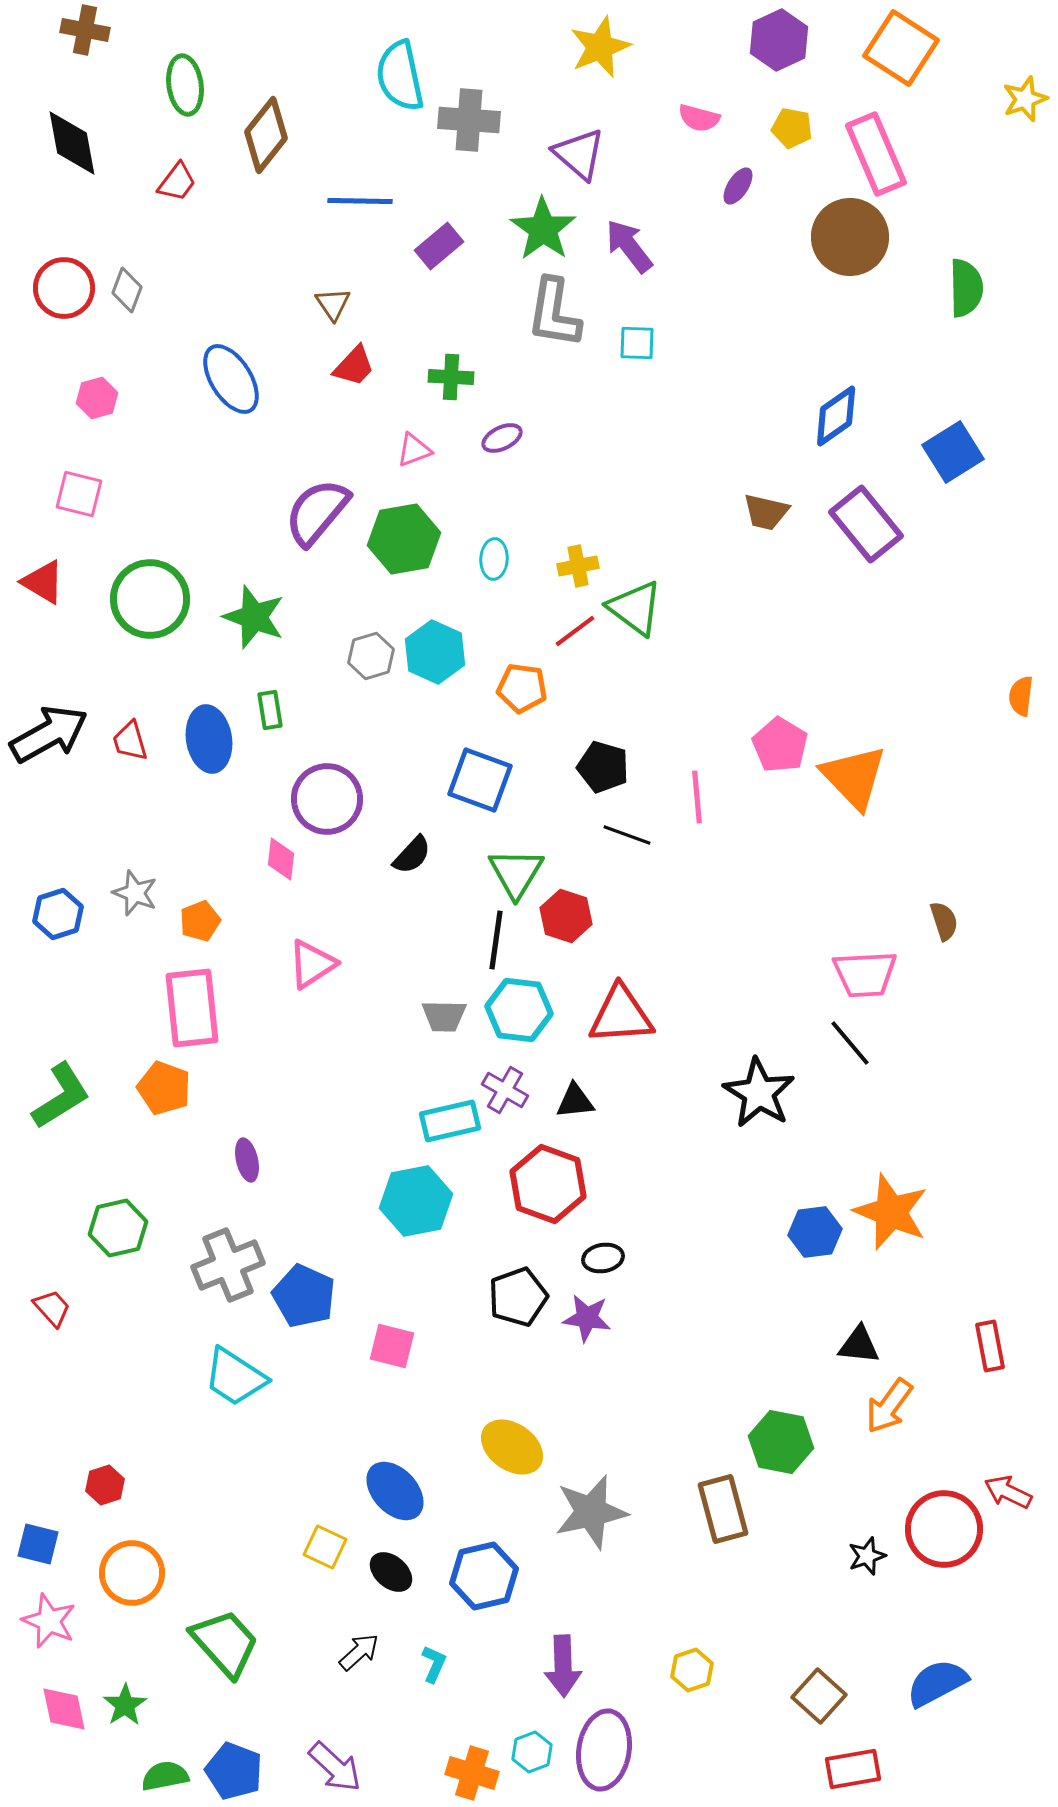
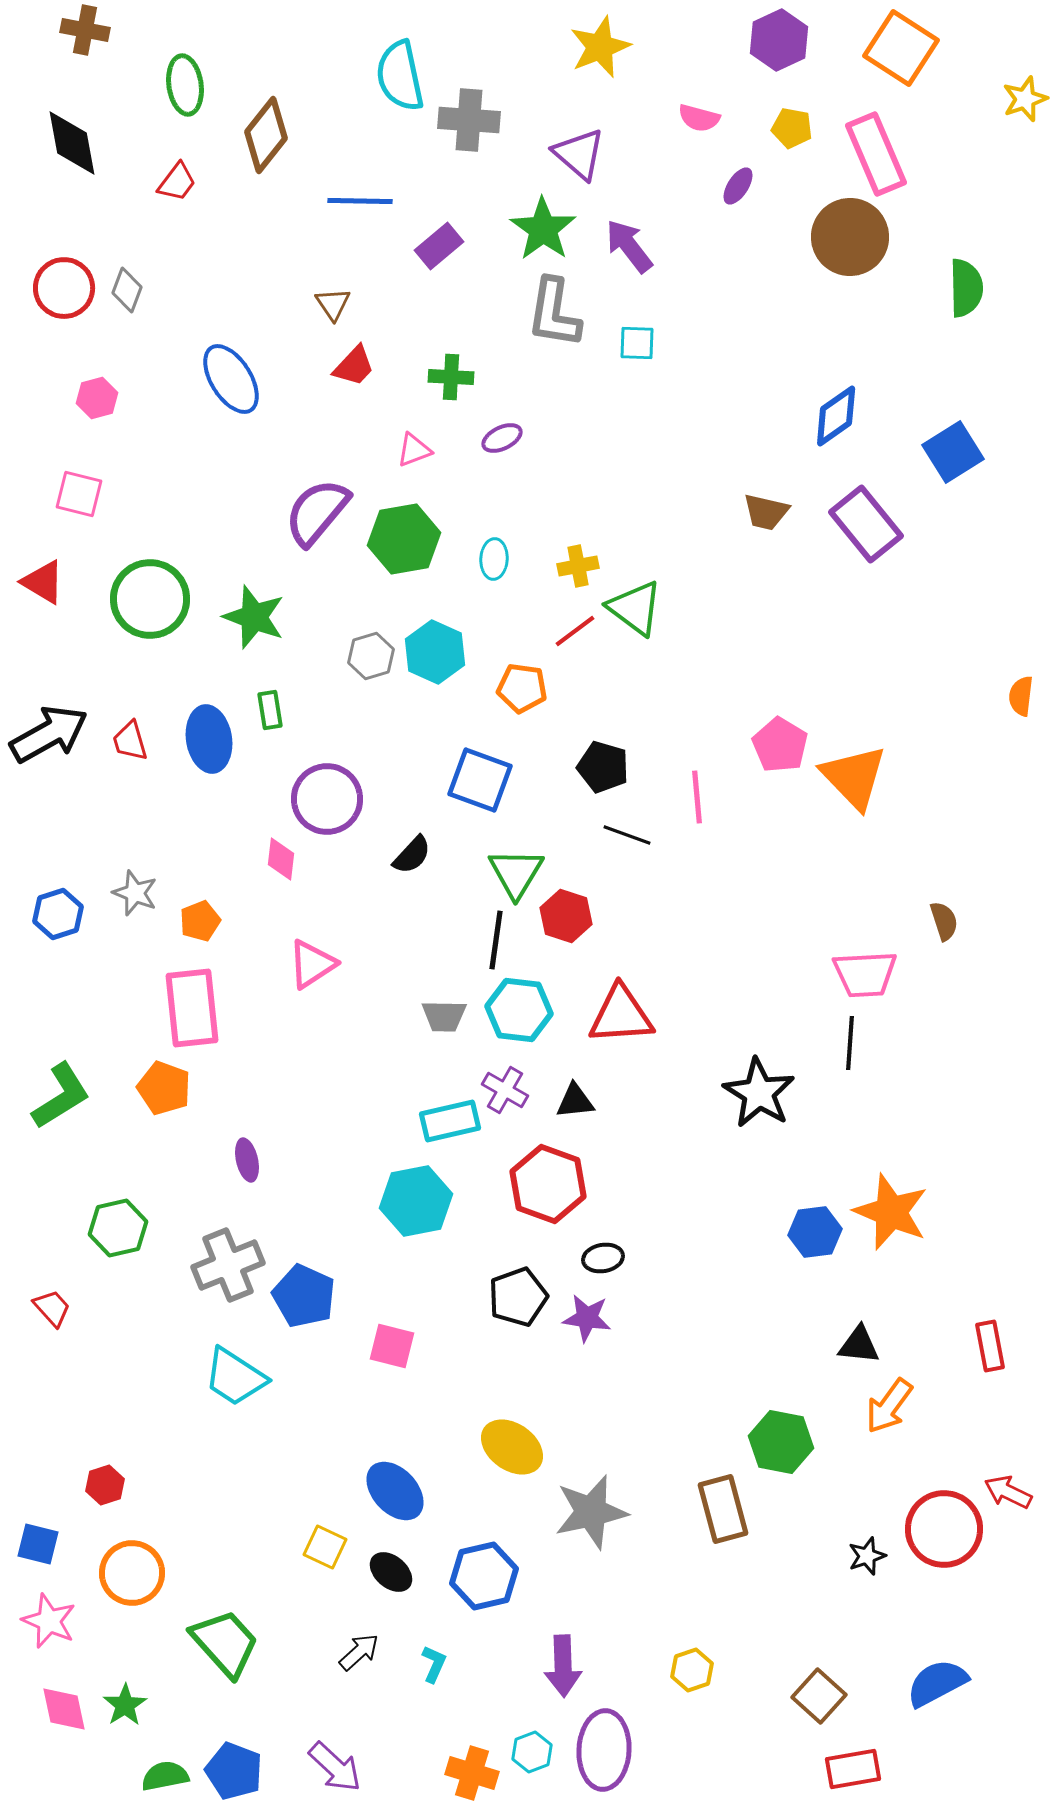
black line at (850, 1043): rotated 44 degrees clockwise
purple ellipse at (604, 1750): rotated 6 degrees counterclockwise
